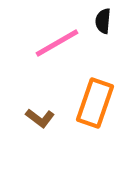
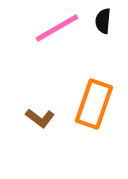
pink line: moved 15 px up
orange rectangle: moved 1 px left, 1 px down
